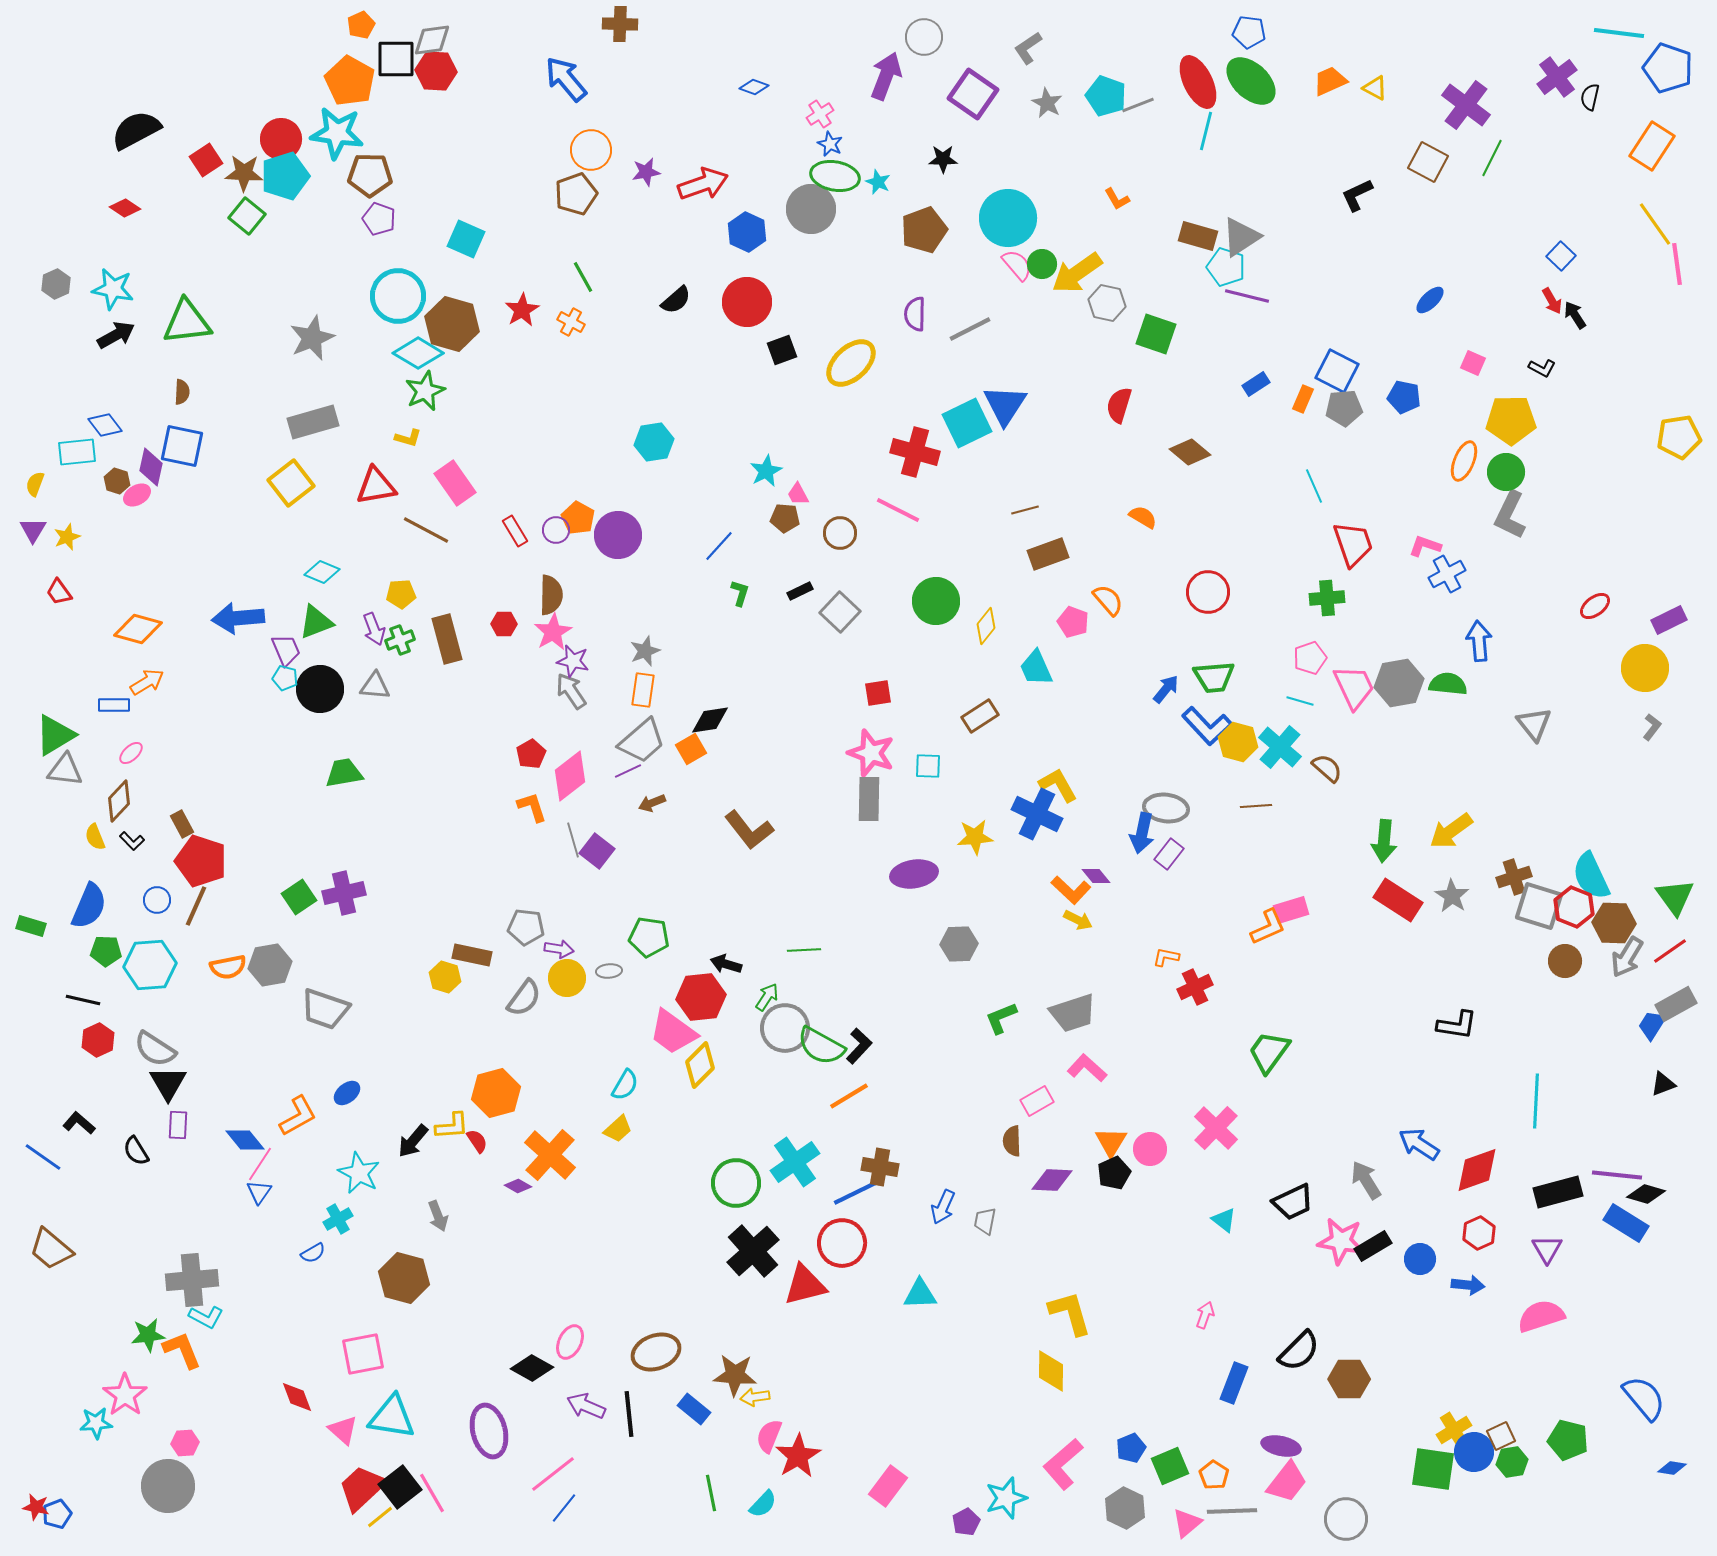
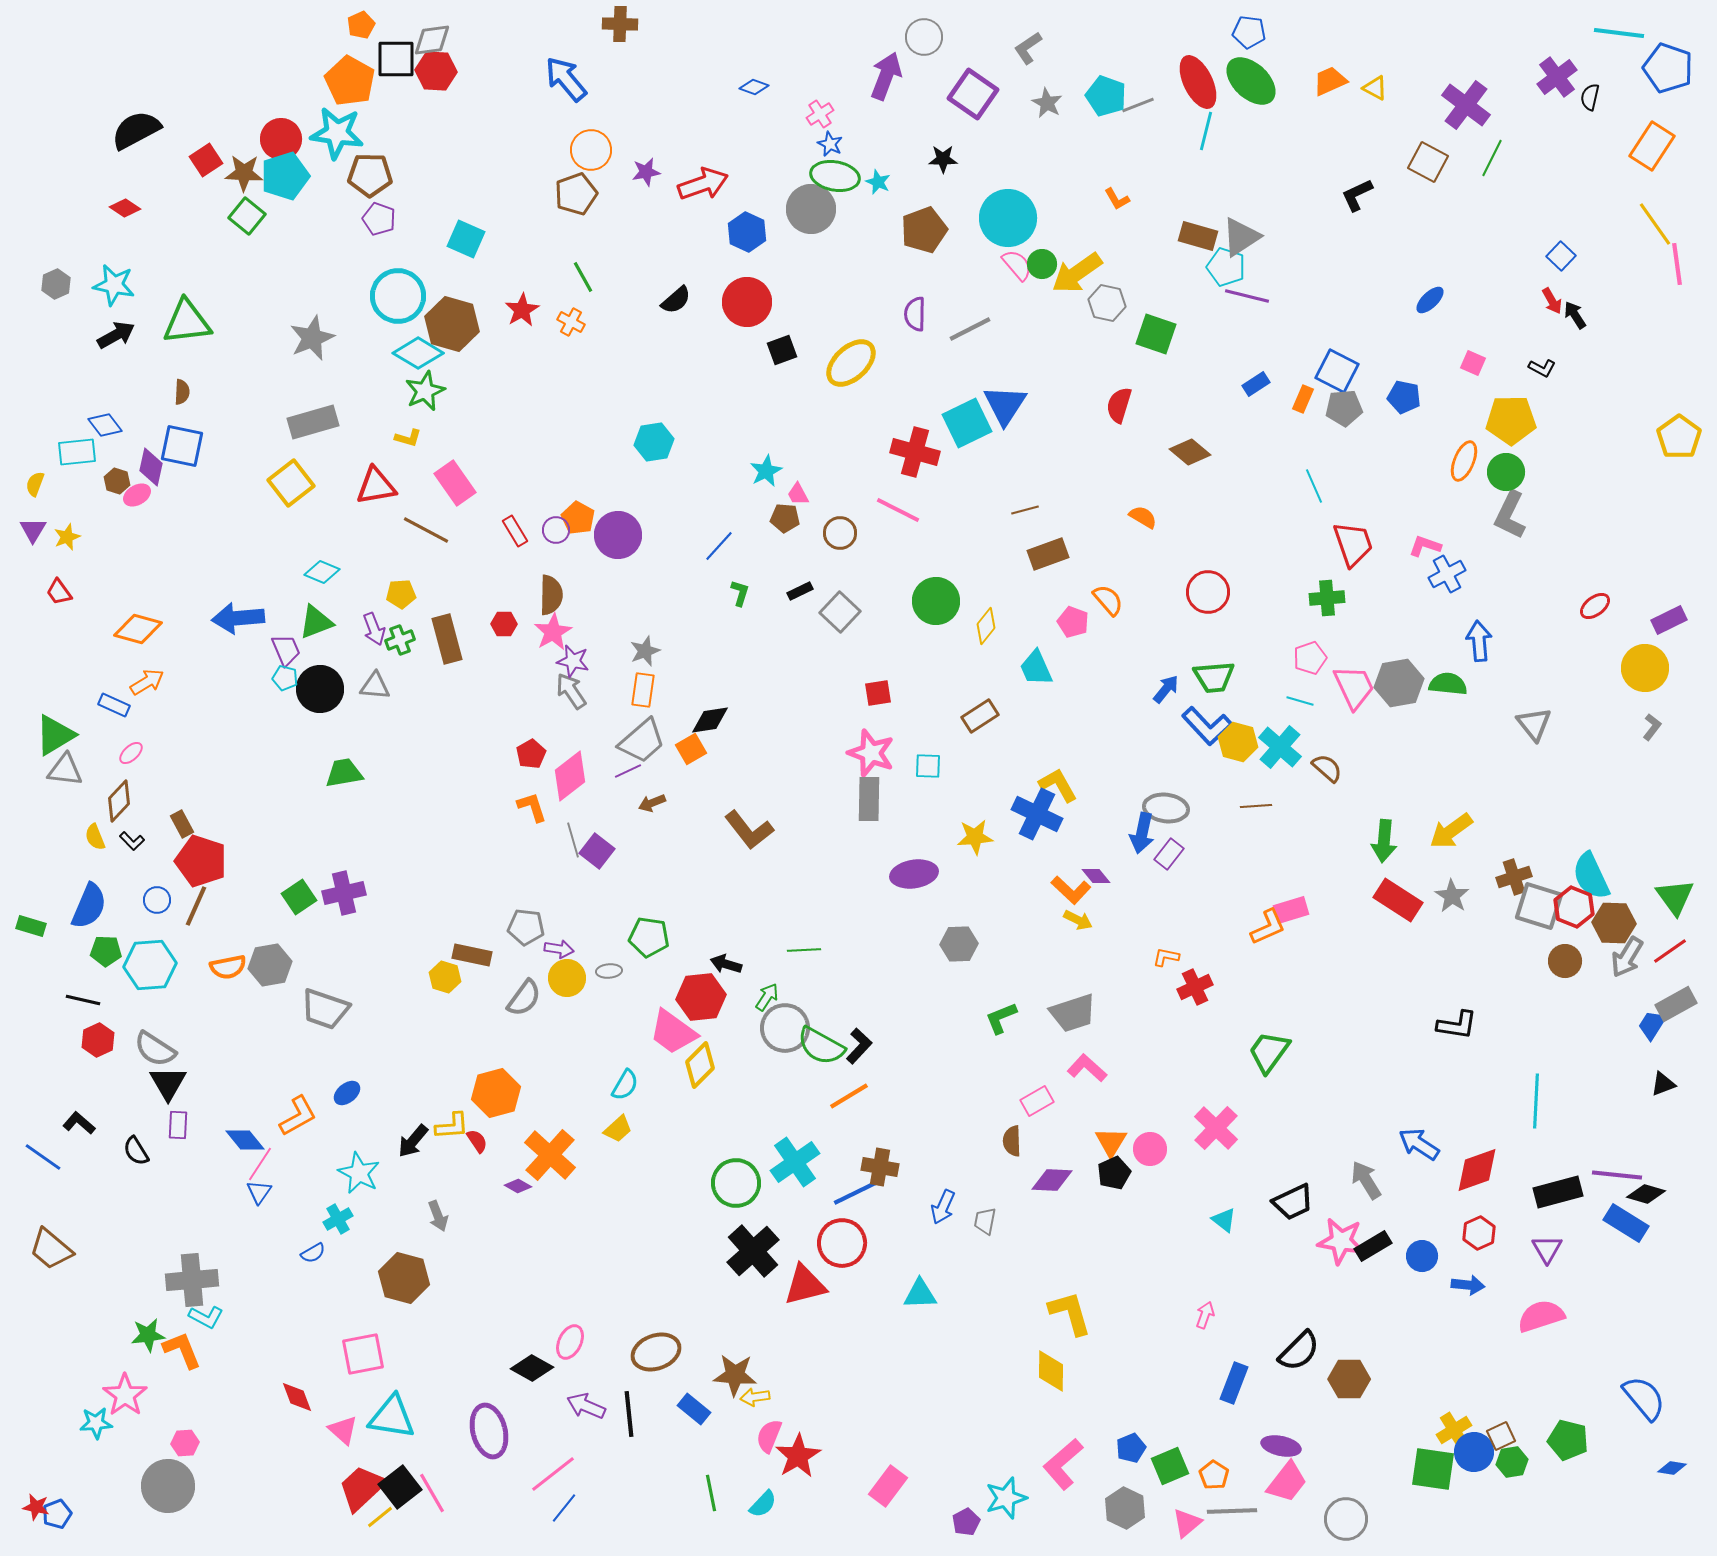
cyan star at (113, 289): moved 1 px right, 4 px up
yellow pentagon at (1679, 437): rotated 27 degrees counterclockwise
blue rectangle at (114, 705): rotated 24 degrees clockwise
blue circle at (1420, 1259): moved 2 px right, 3 px up
